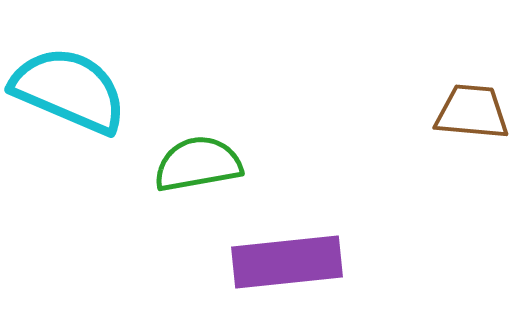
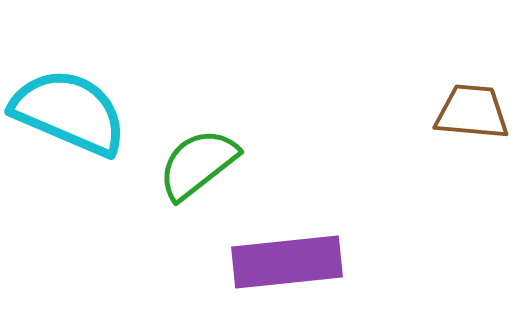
cyan semicircle: moved 22 px down
green semicircle: rotated 28 degrees counterclockwise
